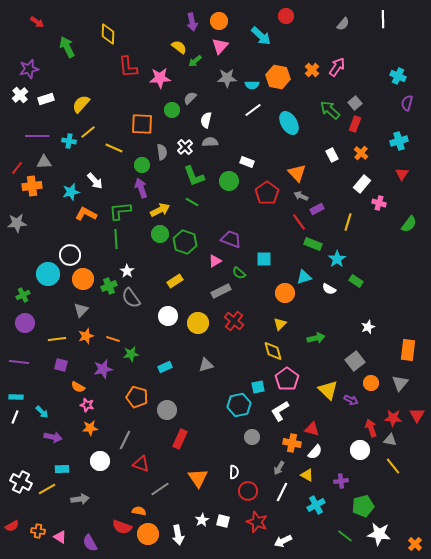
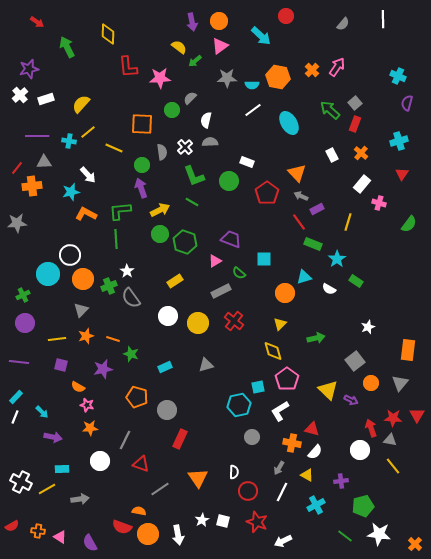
pink triangle at (220, 46): rotated 12 degrees clockwise
white arrow at (95, 181): moved 7 px left, 6 px up
green star at (131, 354): rotated 28 degrees clockwise
cyan rectangle at (16, 397): rotated 48 degrees counterclockwise
